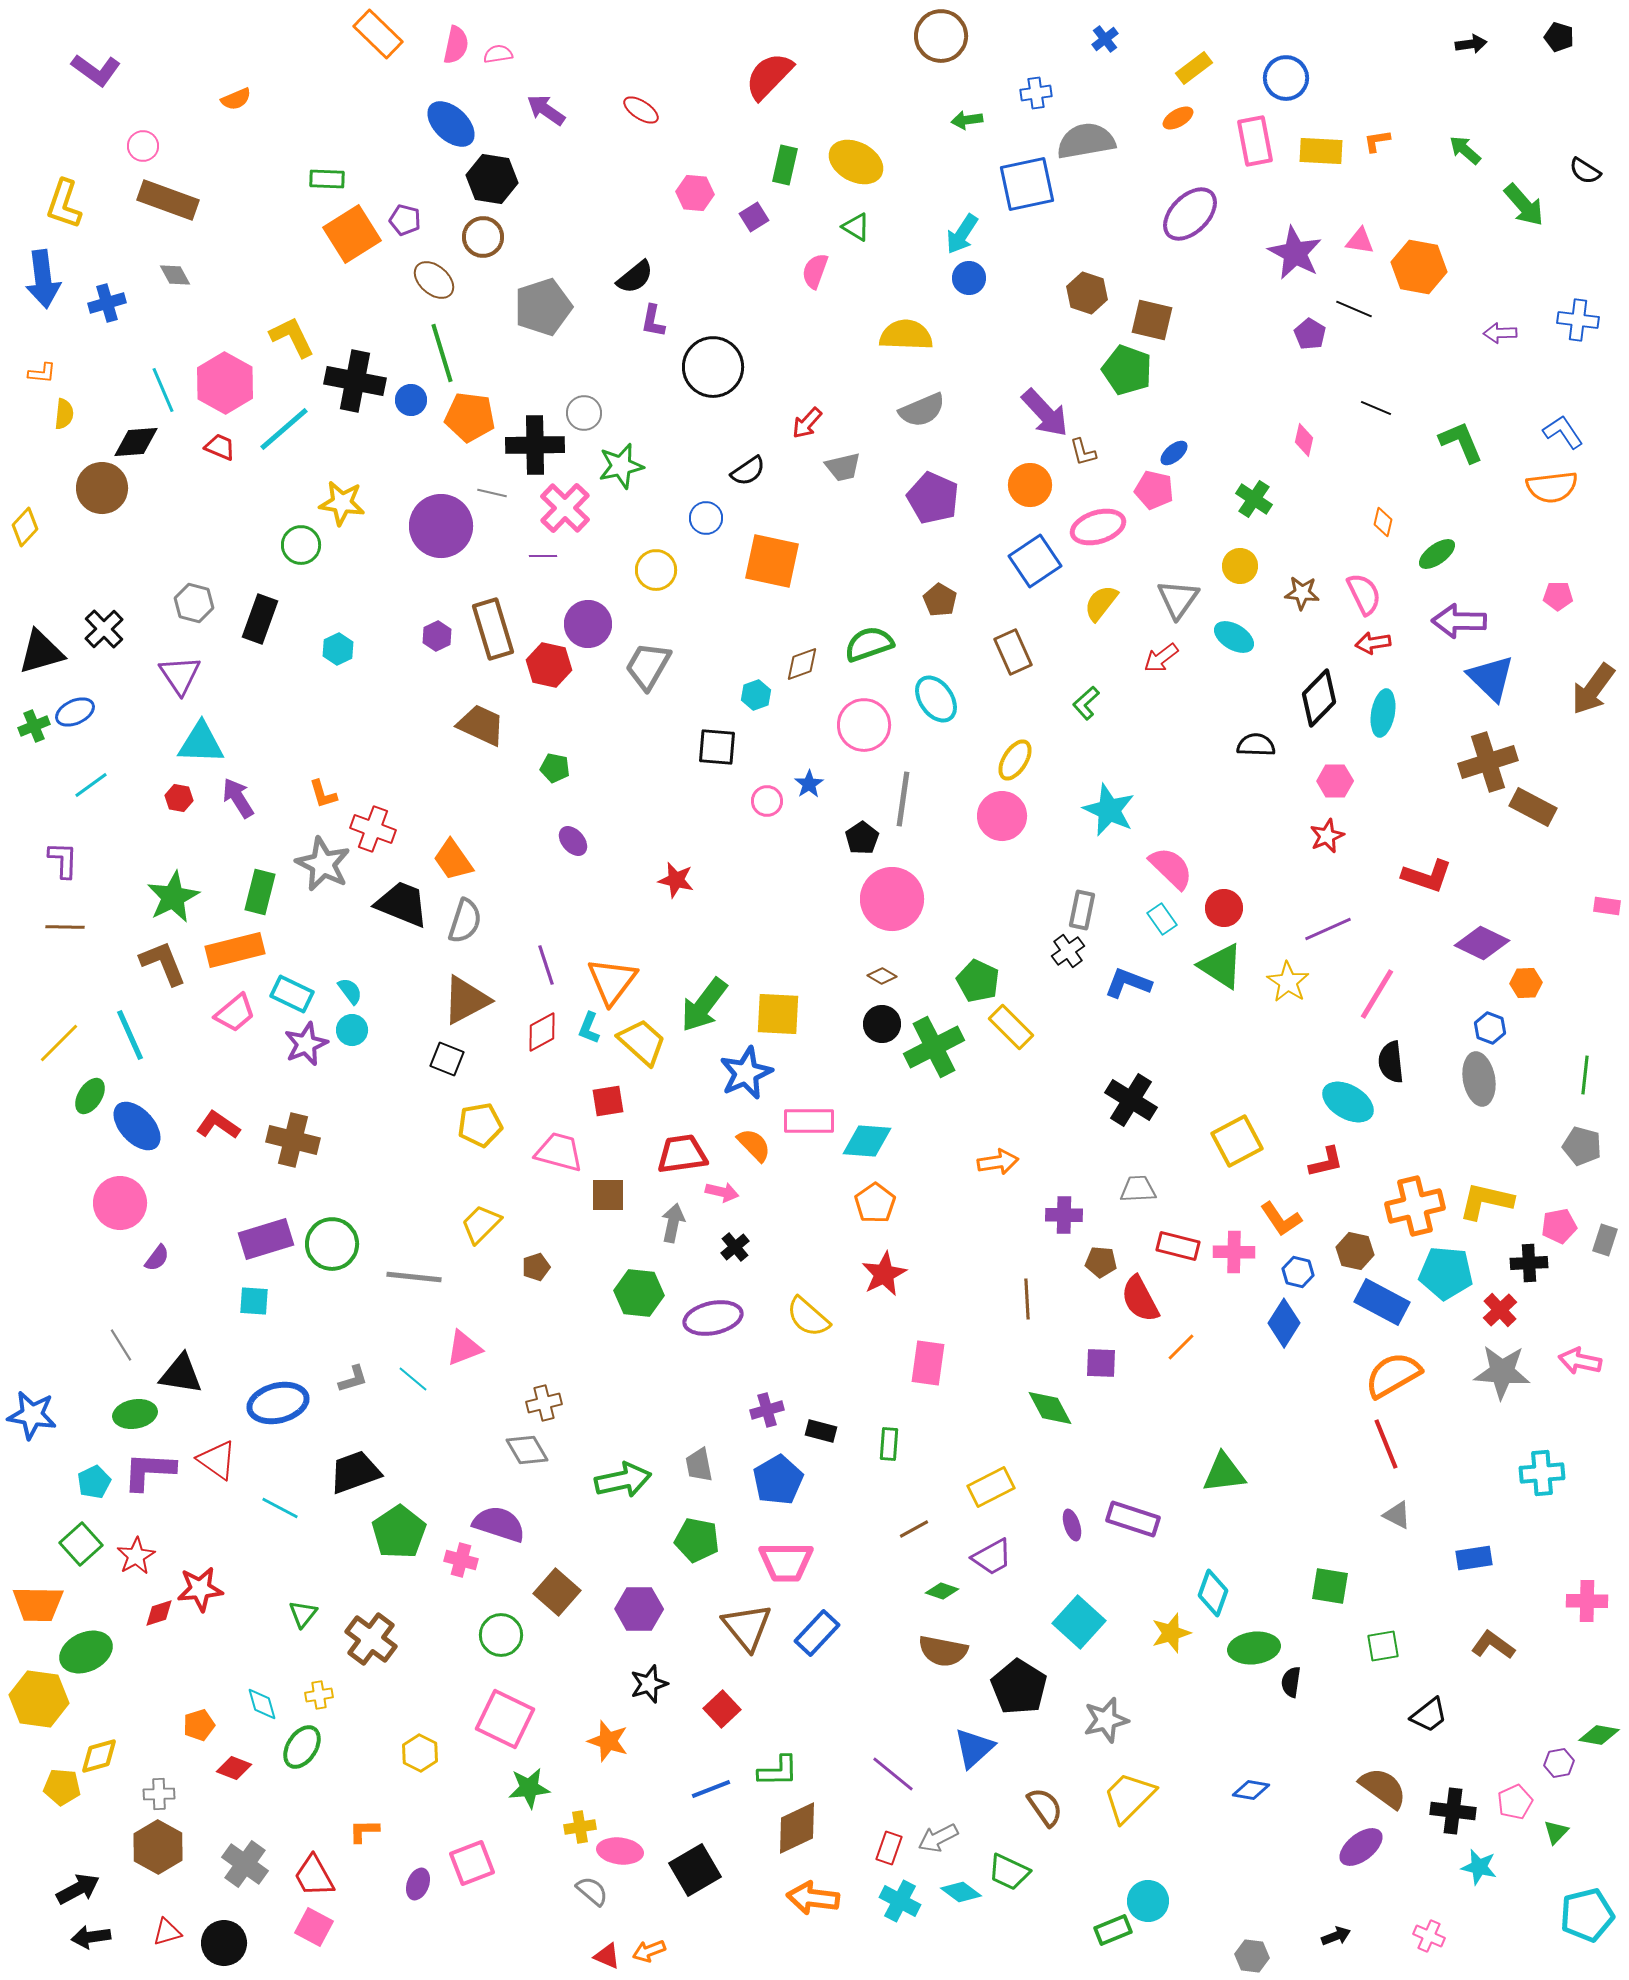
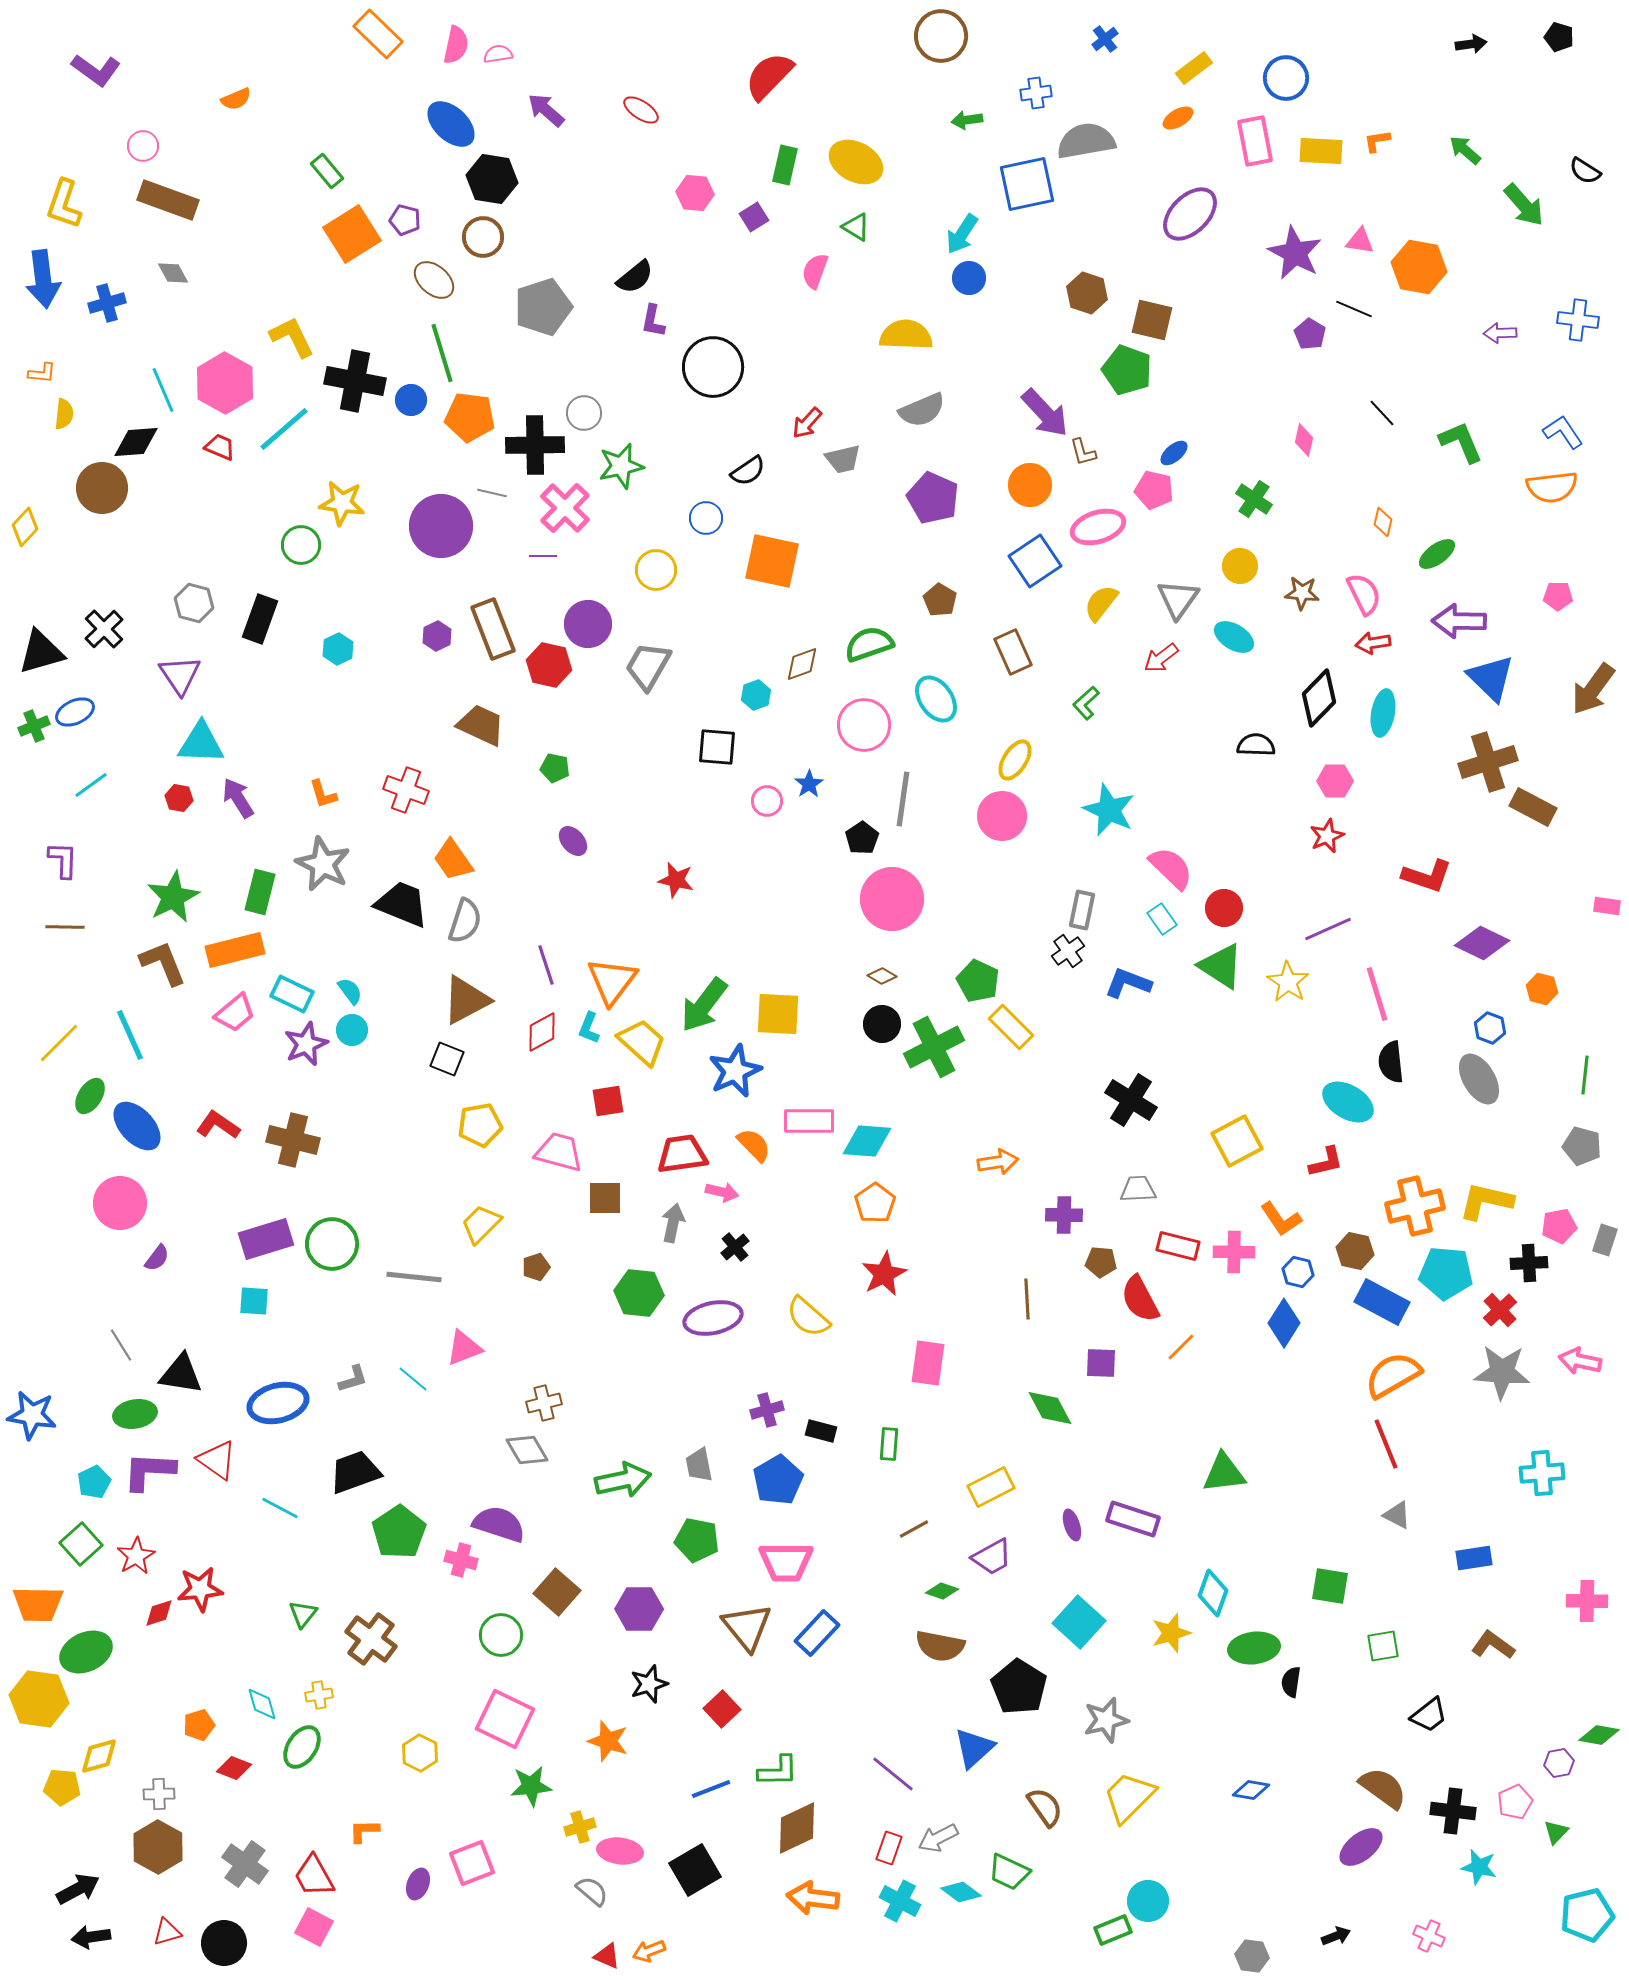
purple arrow at (546, 110): rotated 6 degrees clockwise
green rectangle at (327, 179): moved 8 px up; rotated 48 degrees clockwise
gray diamond at (175, 275): moved 2 px left, 2 px up
black line at (1376, 408): moved 6 px right, 5 px down; rotated 24 degrees clockwise
gray trapezoid at (843, 467): moved 8 px up
brown rectangle at (493, 629): rotated 4 degrees counterclockwise
red cross at (373, 829): moved 33 px right, 39 px up
orange hexagon at (1526, 983): moved 16 px right, 6 px down; rotated 16 degrees clockwise
pink line at (1377, 994): rotated 48 degrees counterclockwise
blue star at (746, 1073): moved 11 px left, 2 px up
gray ellipse at (1479, 1079): rotated 21 degrees counterclockwise
brown square at (608, 1195): moved 3 px left, 3 px down
brown semicircle at (943, 1651): moved 3 px left, 5 px up
green star at (529, 1788): moved 2 px right, 2 px up
yellow cross at (580, 1827): rotated 8 degrees counterclockwise
